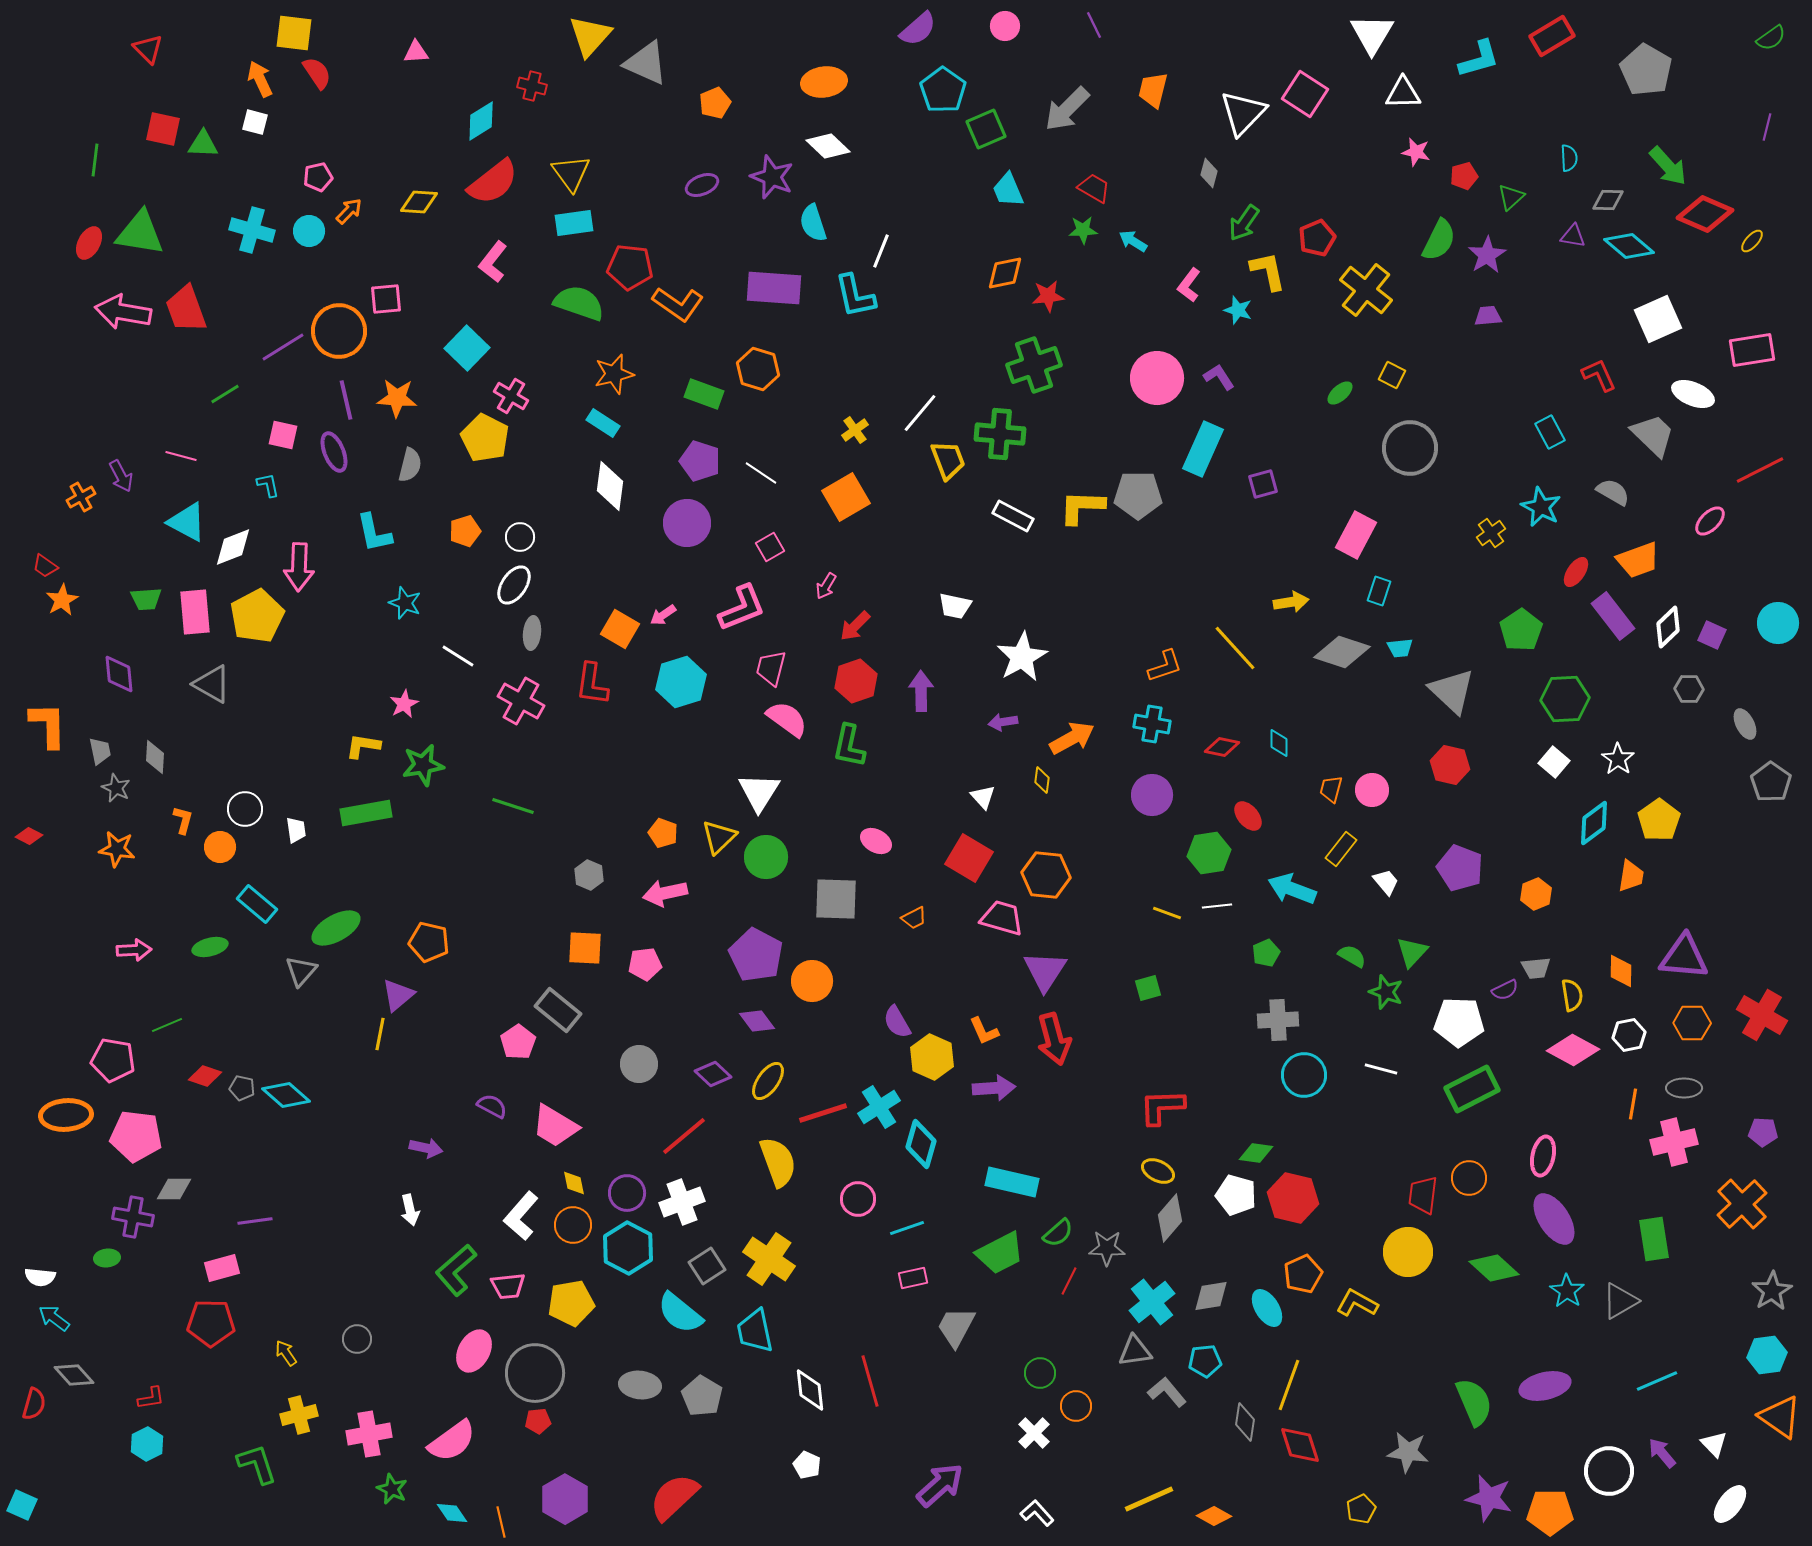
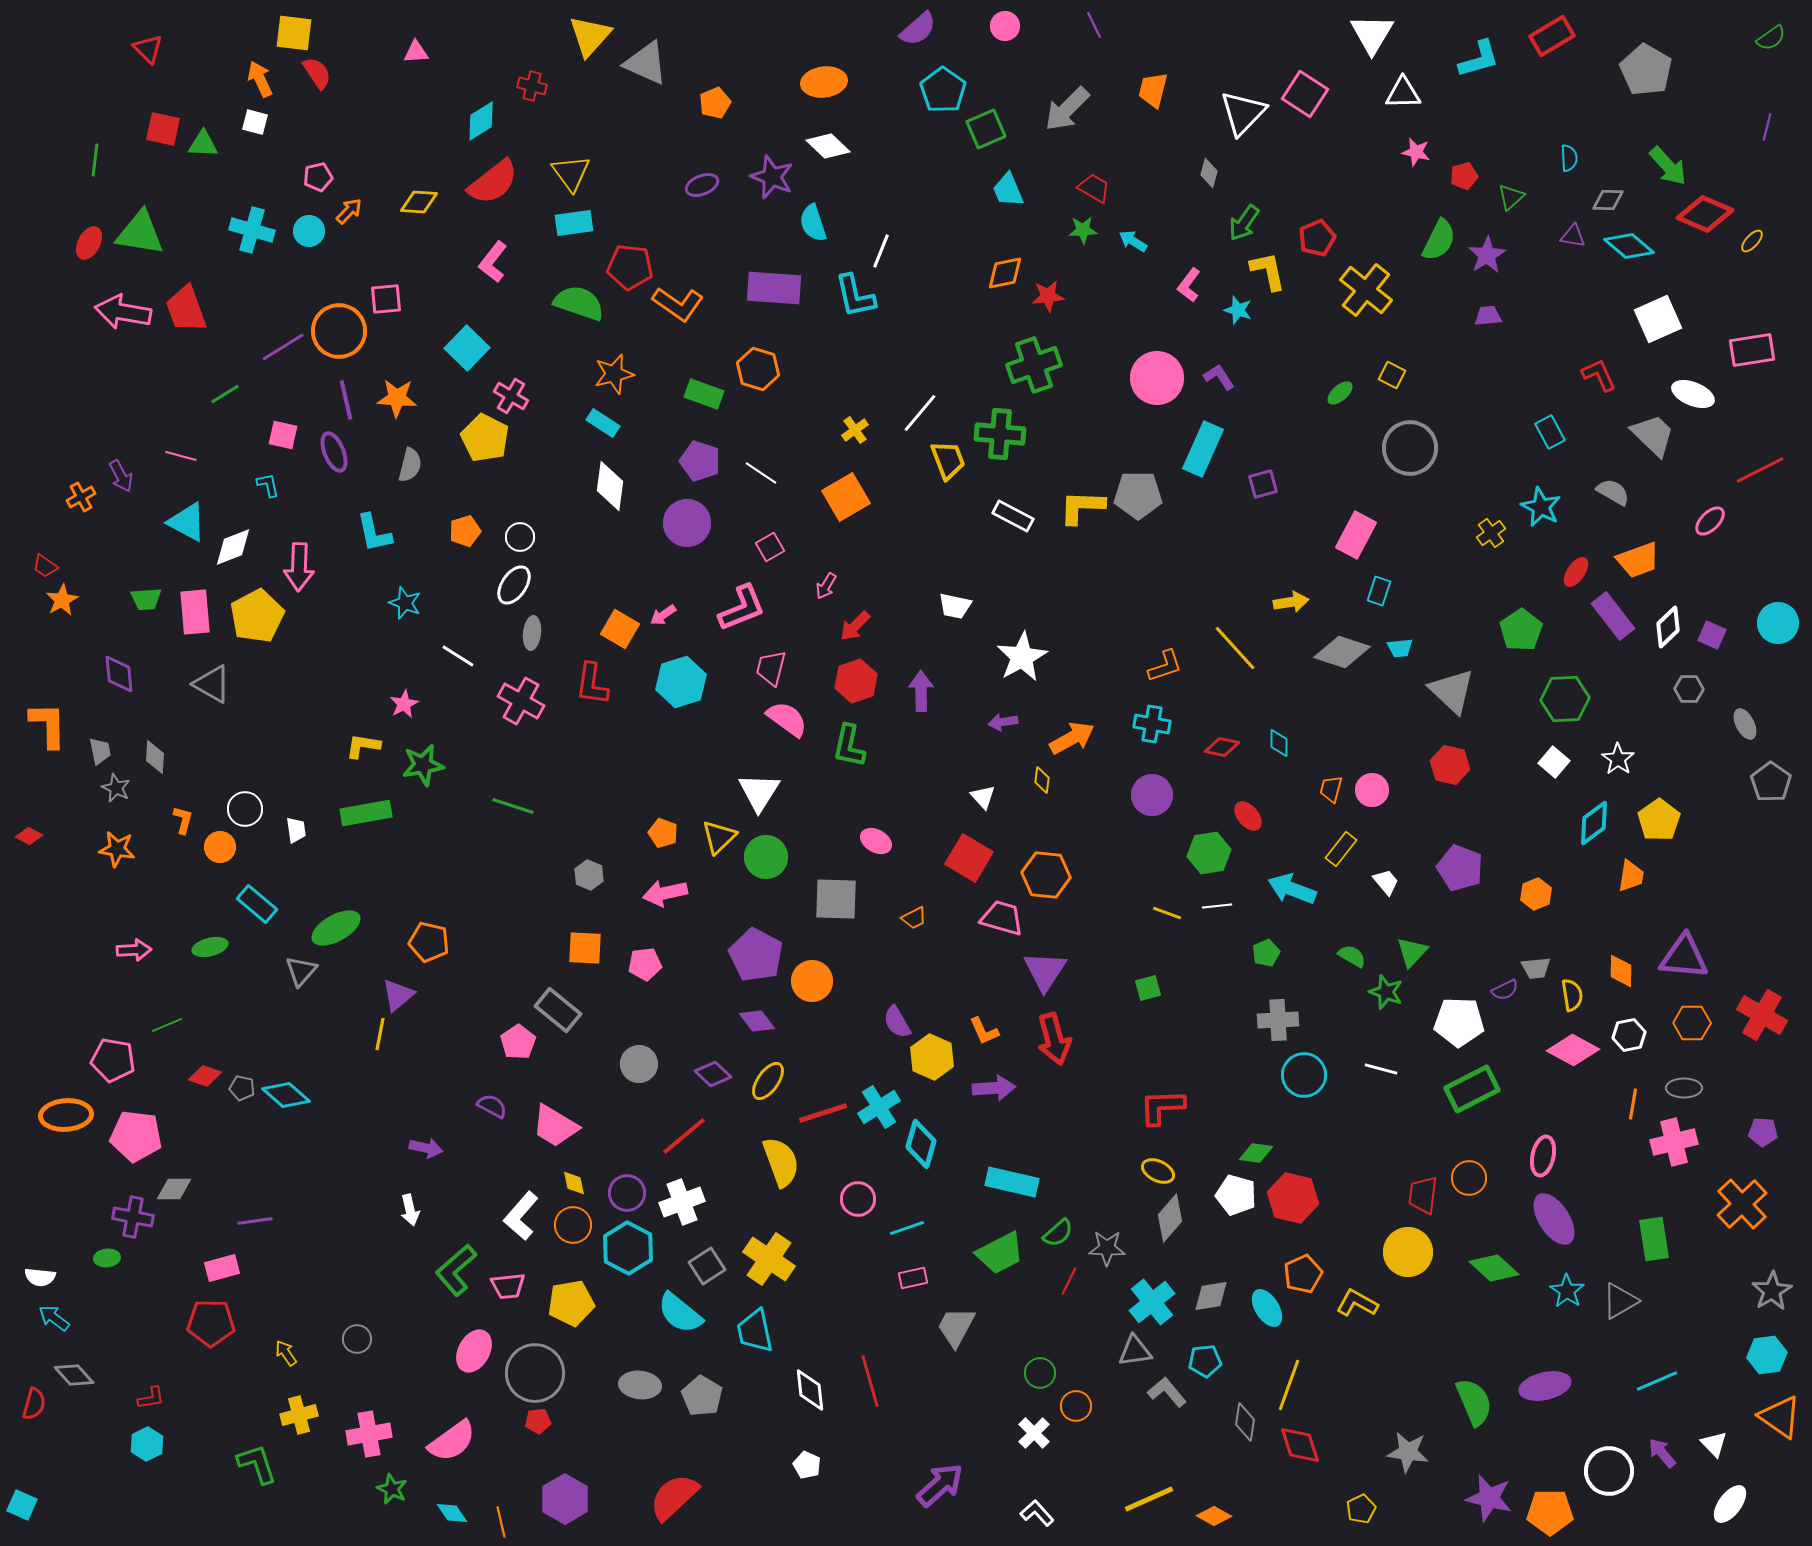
yellow semicircle at (778, 1162): moved 3 px right
